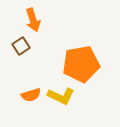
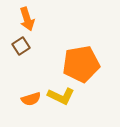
orange arrow: moved 6 px left, 1 px up
orange semicircle: moved 4 px down
